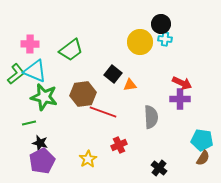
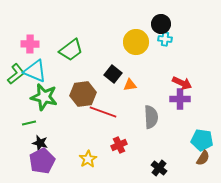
yellow circle: moved 4 px left
